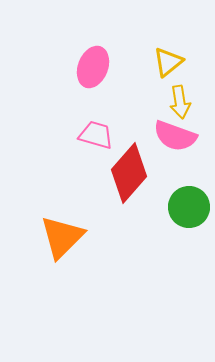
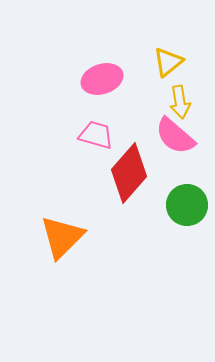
pink ellipse: moved 9 px right, 12 px down; rotated 51 degrees clockwise
pink semicircle: rotated 21 degrees clockwise
green circle: moved 2 px left, 2 px up
